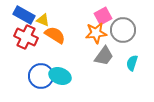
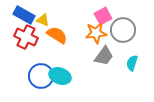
orange semicircle: moved 2 px right
